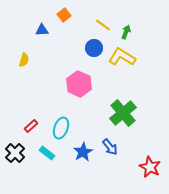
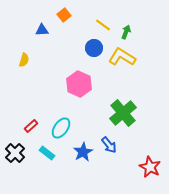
cyan ellipse: rotated 15 degrees clockwise
blue arrow: moved 1 px left, 2 px up
